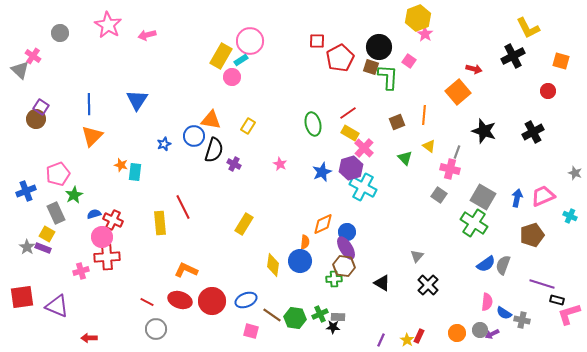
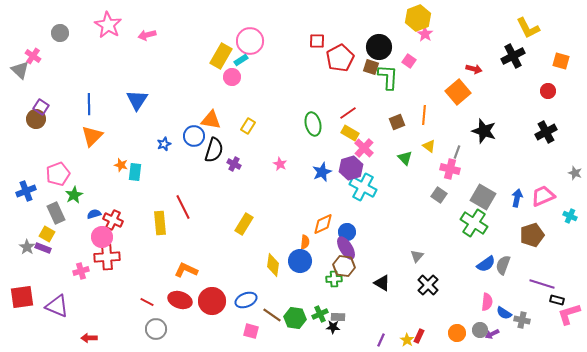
black cross at (533, 132): moved 13 px right
